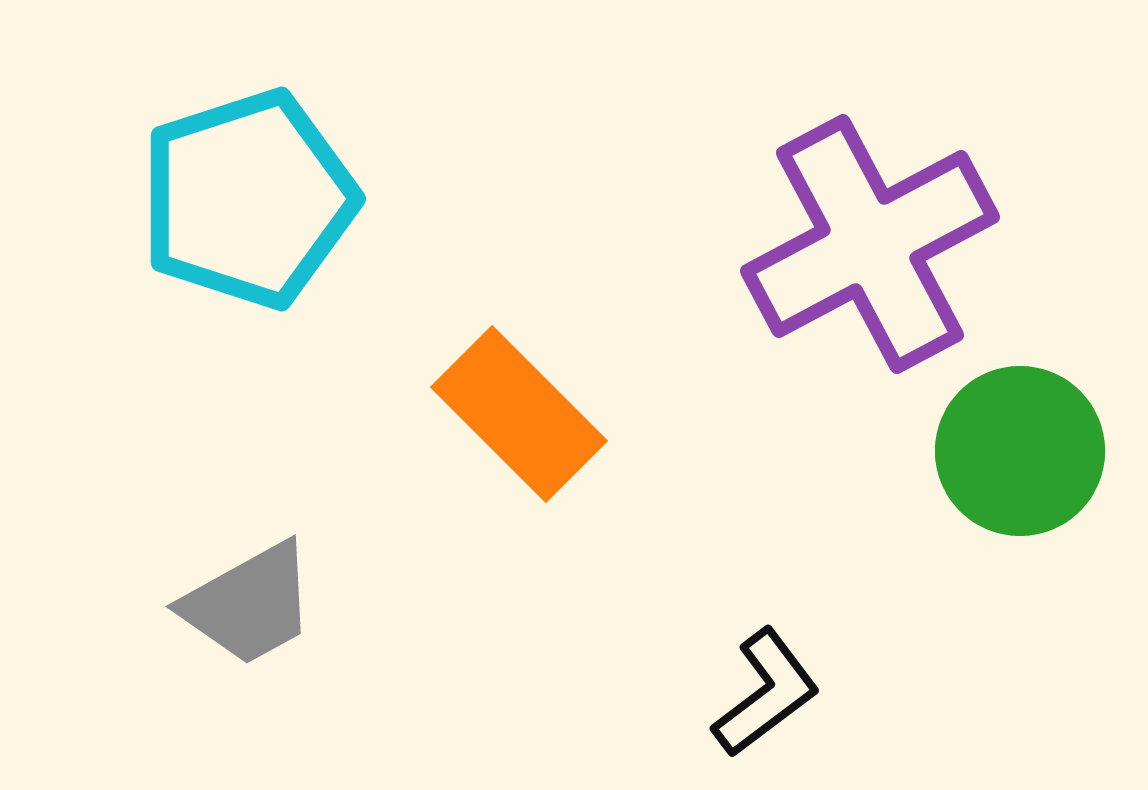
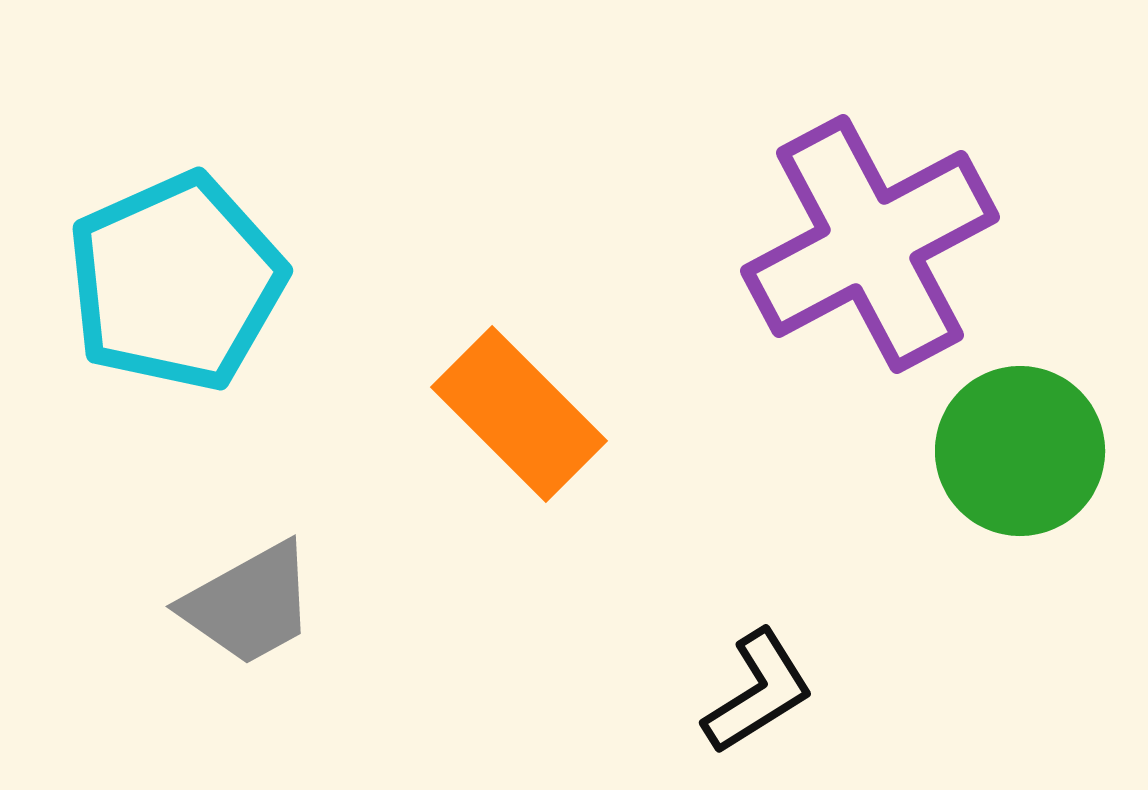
cyan pentagon: moved 72 px left, 83 px down; rotated 6 degrees counterclockwise
black L-shape: moved 8 px left, 1 px up; rotated 5 degrees clockwise
